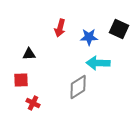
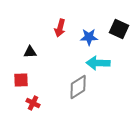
black triangle: moved 1 px right, 2 px up
